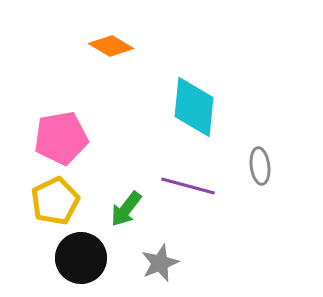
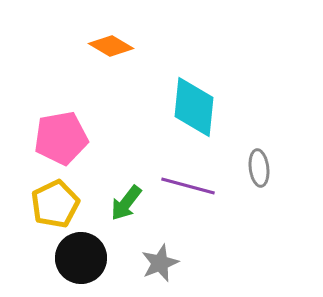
gray ellipse: moved 1 px left, 2 px down
yellow pentagon: moved 3 px down
green arrow: moved 6 px up
